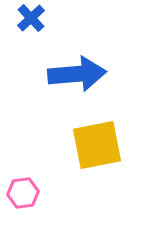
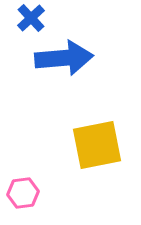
blue arrow: moved 13 px left, 16 px up
